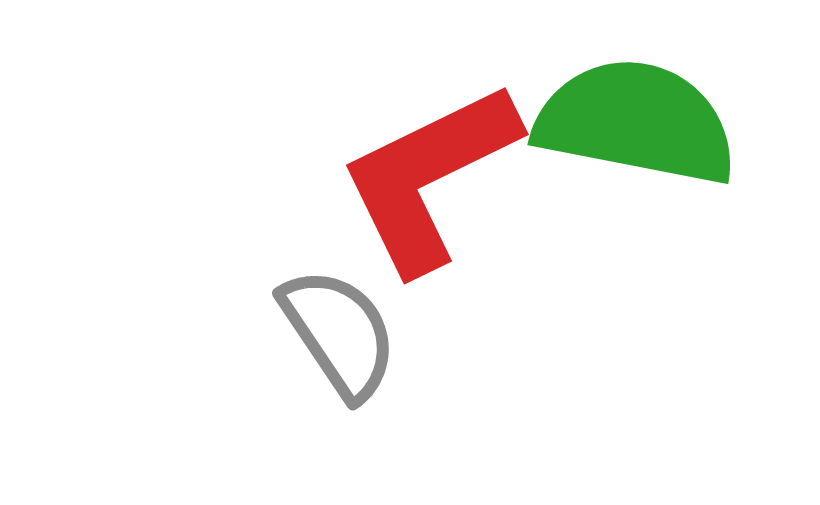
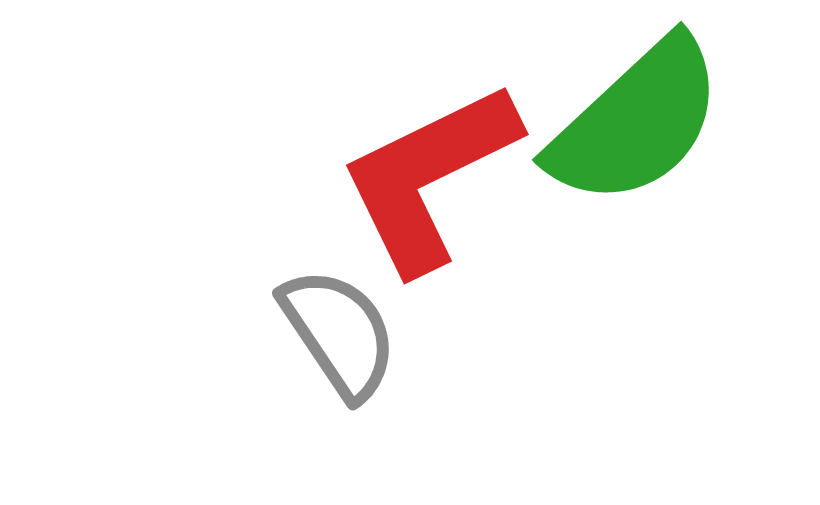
green semicircle: rotated 126 degrees clockwise
